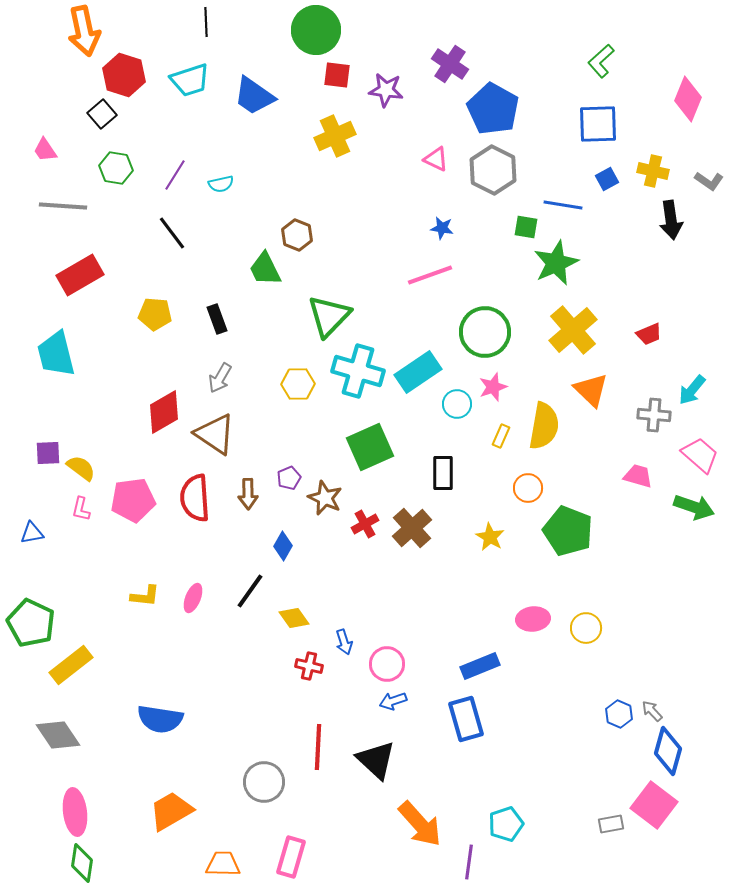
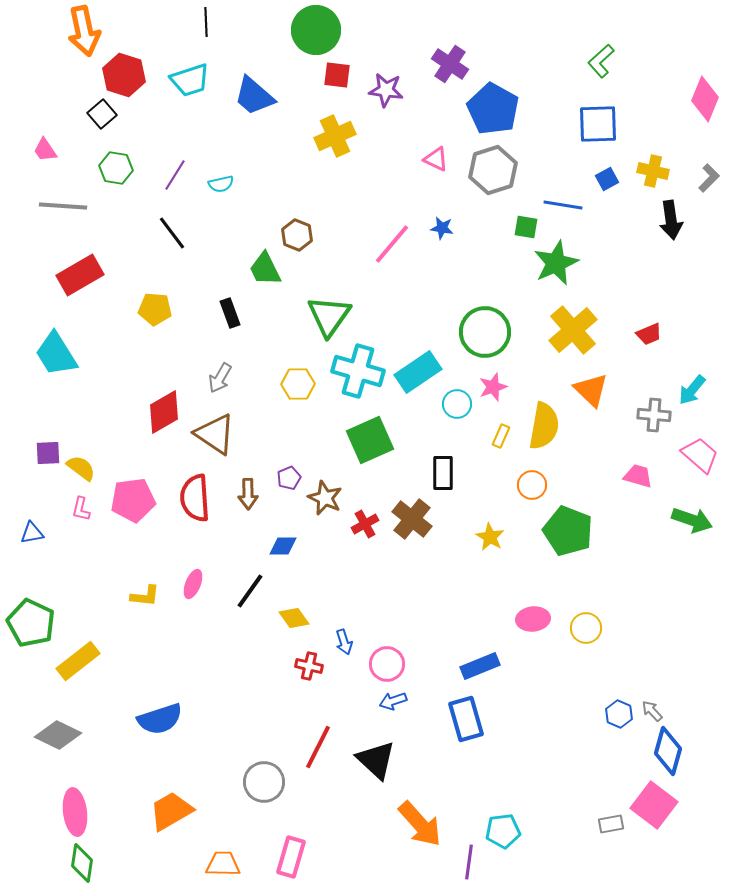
blue trapezoid at (254, 96): rotated 6 degrees clockwise
pink diamond at (688, 99): moved 17 px right
gray hexagon at (493, 170): rotated 15 degrees clockwise
gray L-shape at (709, 181): moved 3 px up; rotated 80 degrees counterclockwise
pink line at (430, 275): moved 38 px left, 31 px up; rotated 30 degrees counterclockwise
yellow pentagon at (155, 314): moved 5 px up
green triangle at (329, 316): rotated 9 degrees counterclockwise
black rectangle at (217, 319): moved 13 px right, 6 px up
cyan trapezoid at (56, 354): rotated 18 degrees counterclockwise
green square at (370, 447): moved 7 px up
orange circle at (528, 488): moved 4 px right, 3 px up
green arrow at (694, 507): moved 2 px left, 13 px down
brown cross at (412, 528): moved 9 px up; rotated 9 degrees counterclockwise
blue diamond at (283, 546): rotated 60 degrees clockwise
pink ellipse at (193, 598): moved 14 px up
yellow rectangle at (71, 665): moved 7 px right, 4 px up
blue semicircle at (160, 719): rotated 27 degrees counterclockwise
gray diamond at (58, 735): rotated 30 degrees counterclockwise
red line at (318, 747): rotated 24 degrees clockwise
cyan pentagon at (506, 824): moved 3 px left, 7 px down; rotated 12 degrees clockwise
